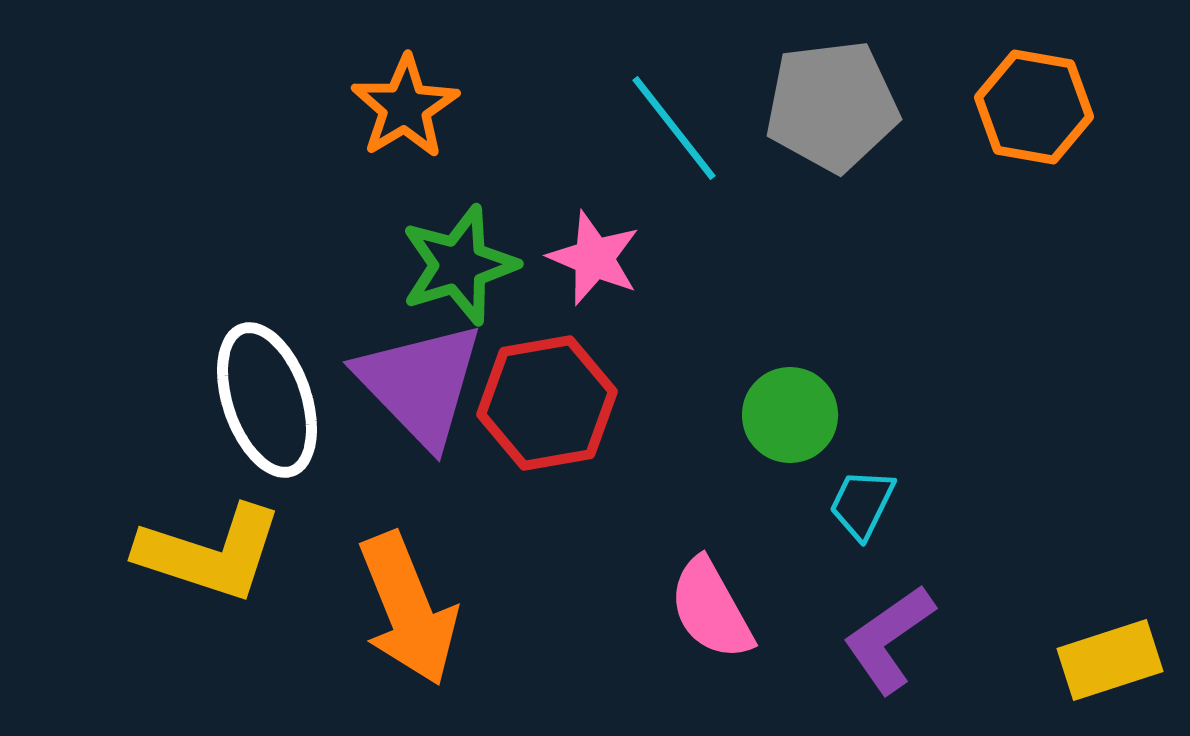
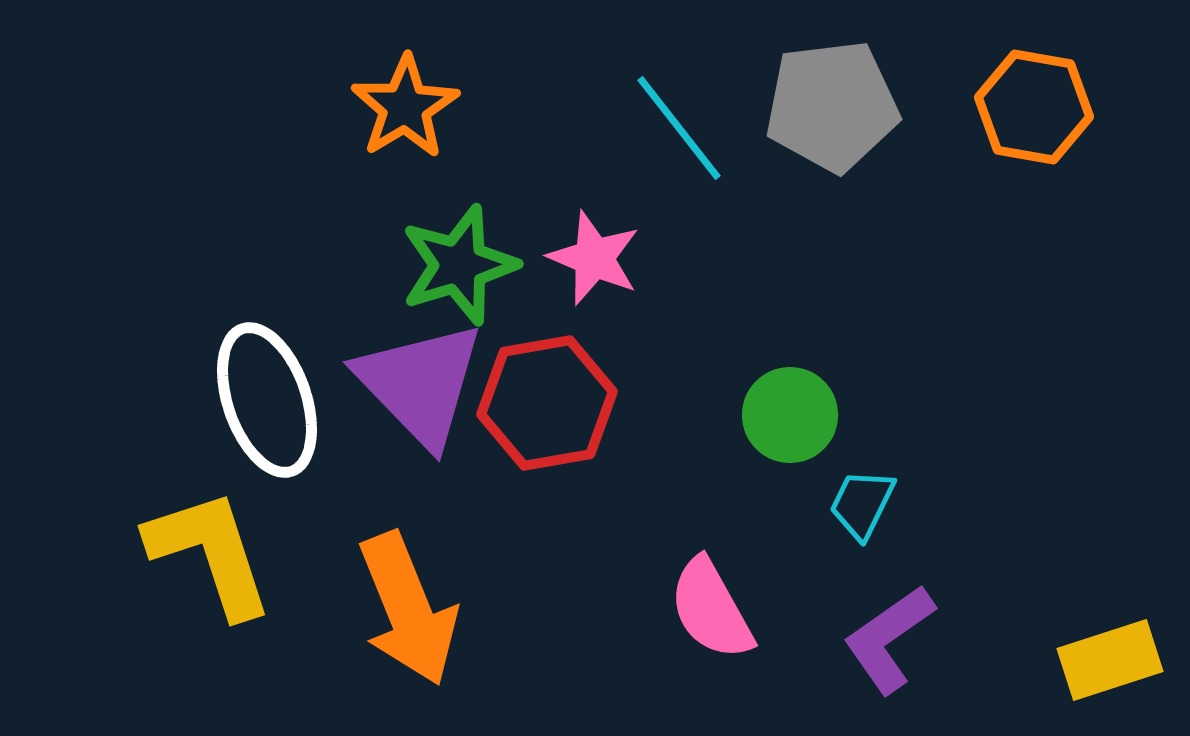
cyan line: moved 5 px right
yellow L-shape: rotated 126 degrees counterclockwise
